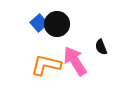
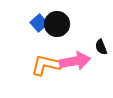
pink arrow: rotated 112 degrees clockwise
